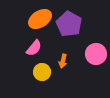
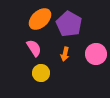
orange ellipse: rotated 10 degrees counterclockwise
pink semicircle: rotated 72 degrees counterclockwise
orange arrow: moved 2 px right, 7 px up
yellow circle: moved 1 px left, 1 px down
